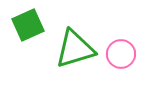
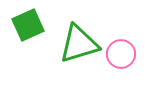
green triangle: moved 4 px right, 5 px up
